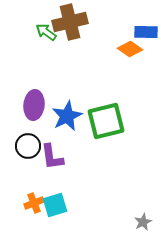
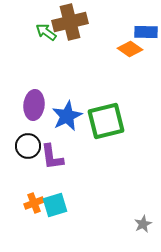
gray star: moved 2 px down
